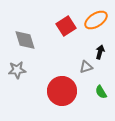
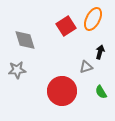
orange ellipse: moved 3 px left, 1 px up; rotated 30 degrees counterclockwise
